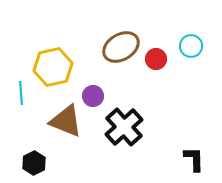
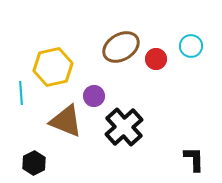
purple circle: moved 1 px right
